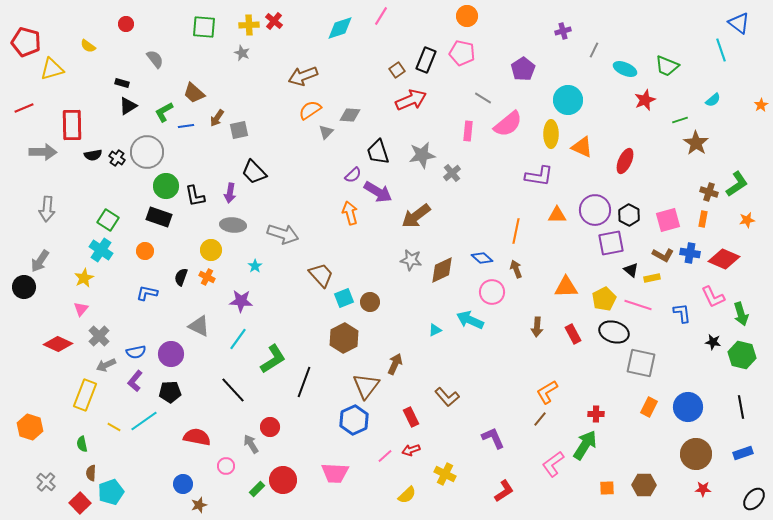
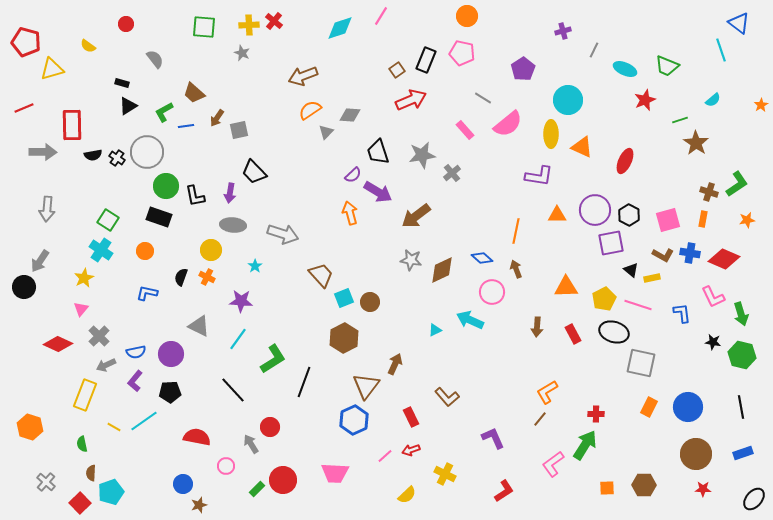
pink rectangle at (468, 131): moved 3 px left, 1 px up; rotated 48 degrees counterclockwise
